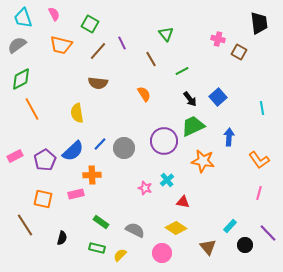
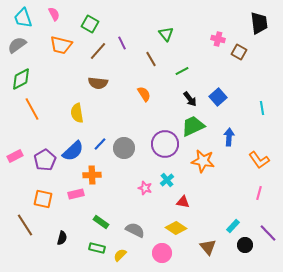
purple circle at (164, 141): moved 1 px right, 3 px down
cyan rectangle at (230, 226): moved 3 px right
